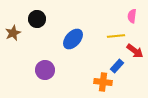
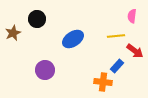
blue ellipse: rotated 15 degrees clockwise
